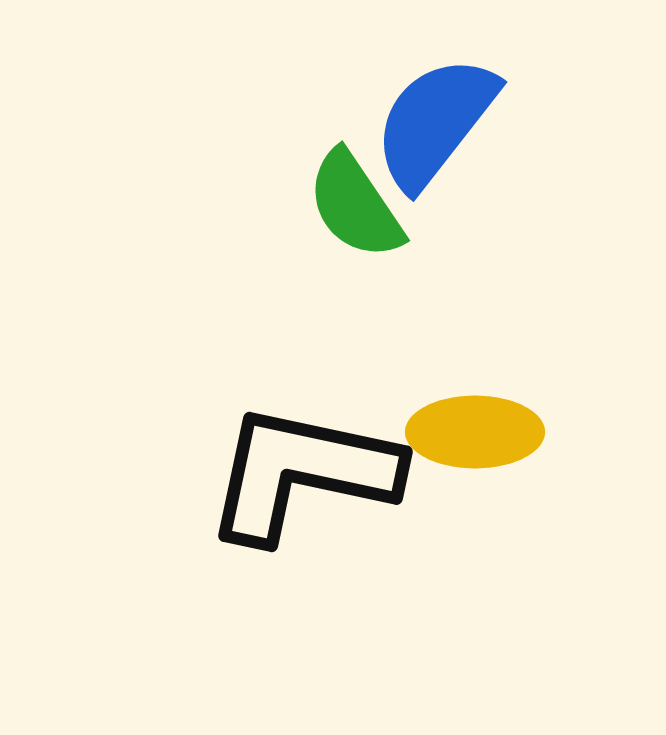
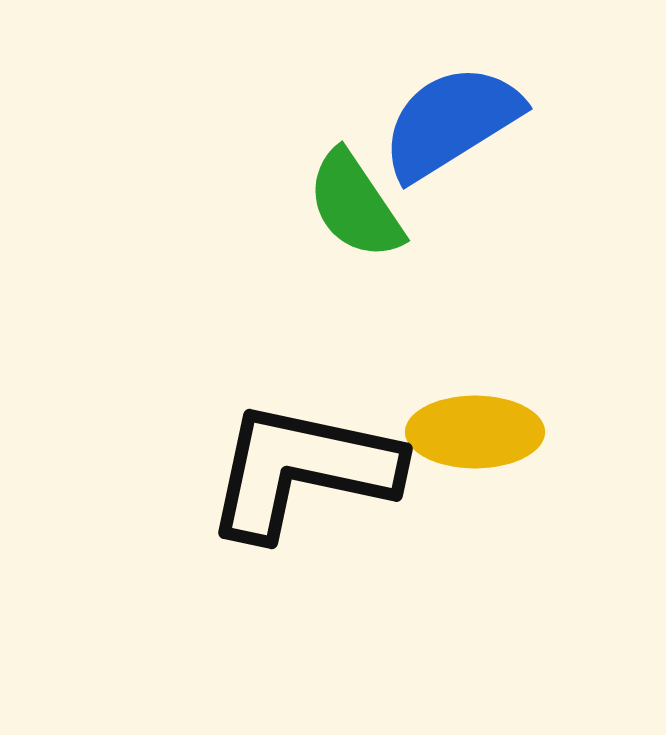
blue semicircle: moved 16 px right; rotated 20 degrees clockwise
black L-shape: moved 3 px up
